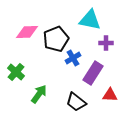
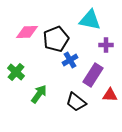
purple cross: moved 2 px down
blue cross: moved 3 px left, 2 px down
purple rectangle: moved 2 px down
